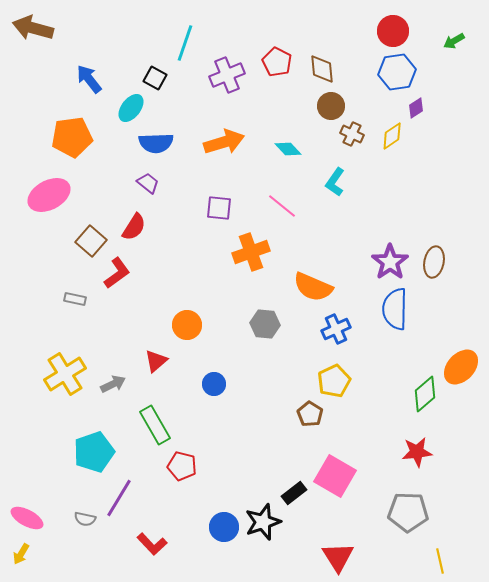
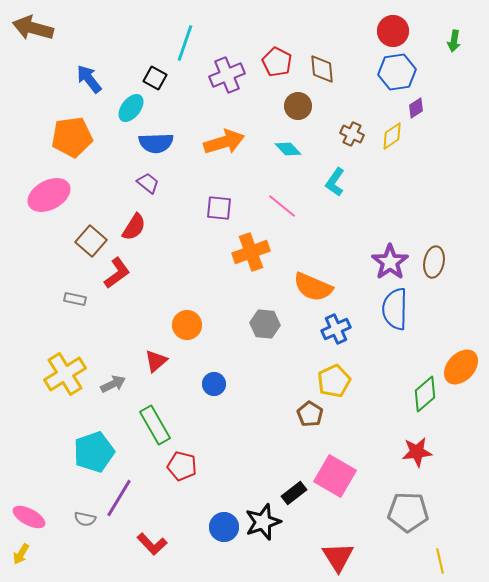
green arrow at (454, 41): rotated 50 degrees counterclockwise
brown circle at (331, 106): moved 33 px left
pink ellipse at (27, 518): moved 2 px right, 1 px up
